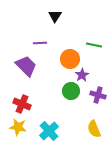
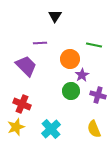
yellow star: moved 2 px left; rotated 30 degrees counterclockwise
cyan cross: moved 2 px right, 2 px up
